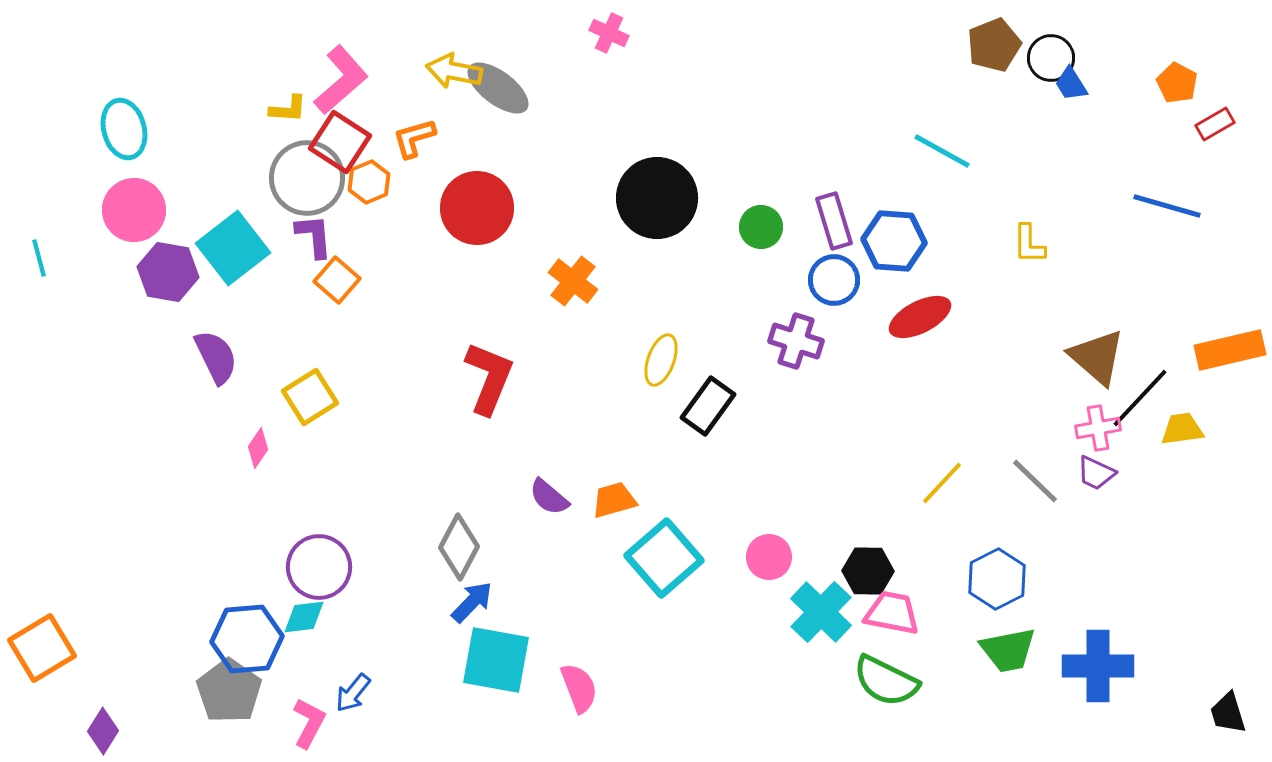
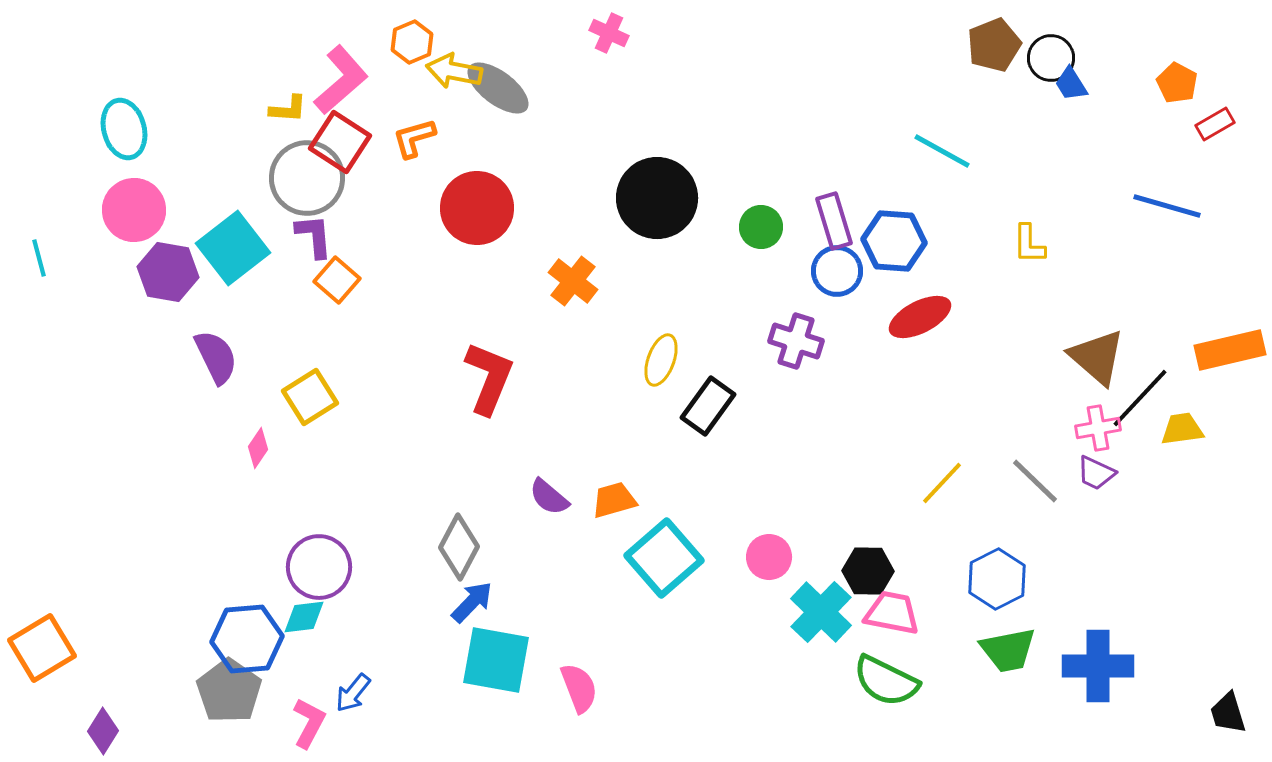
orange hexagon at (369, 182): moved 43 px right, 140 px up
blue circle at (834, 280): moved 3 px right, 9 px up
